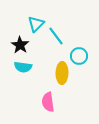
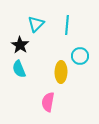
cyan line: moved 11 px right, 11 px up; rotated 42 degrees clockwise
cyan circle: moved 1 px right
cyan semicircle: moved 4 px left, 2 px down; rotated 60 degrees clockwise
yellow ellipse: moved 1 px left, 1 px up
pink semicircle: rotated 18 degrees clockwise
